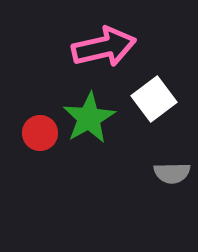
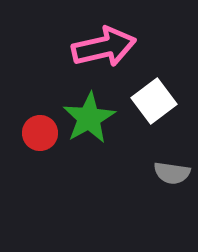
white square: moved 2 px down
gray semicircle: rotated 9 degrees clockwise
